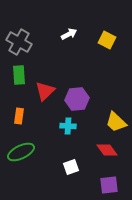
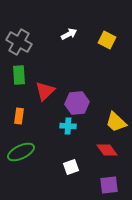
purple hexagon: moved 4 px down
